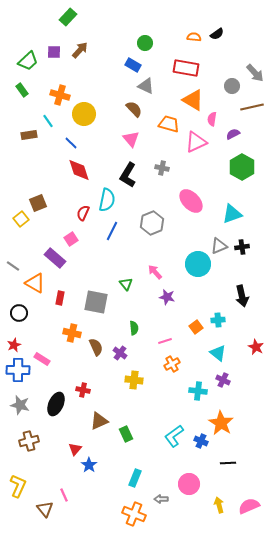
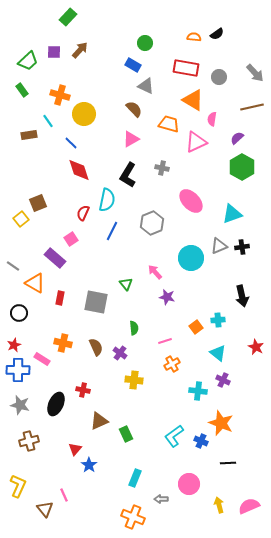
gray circle at (232, 86): moved 13 px left, 9 px up
purple semicircle at (233, 134): moved 4 px right, 4 px down; rotated 16 degrees counterclockwise
pink triangle at (131, 139): rotated 42 degrees clockwise
cyan circle at (198, 264): moved 7 px left, 6 px up
orange cross at (72, 333): moved 9 px left, 10 px down
orange star at (221, 423): rotated 10 degrees counterclockwise
orange cross at (134, 514): moved 1 px left, 3 px down
